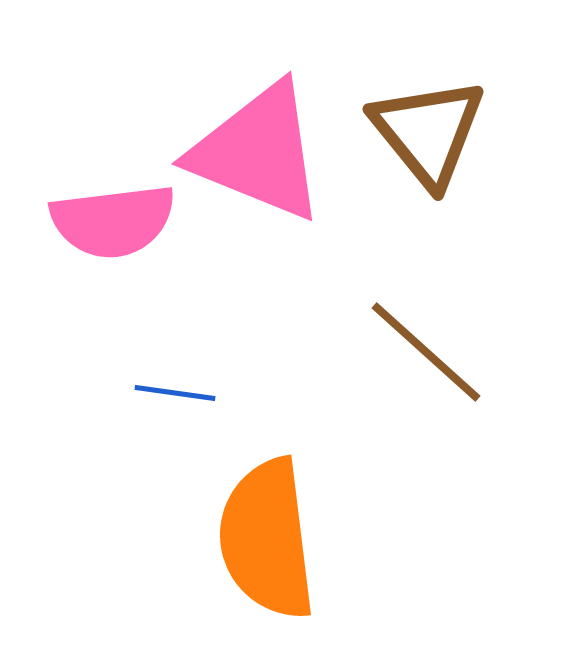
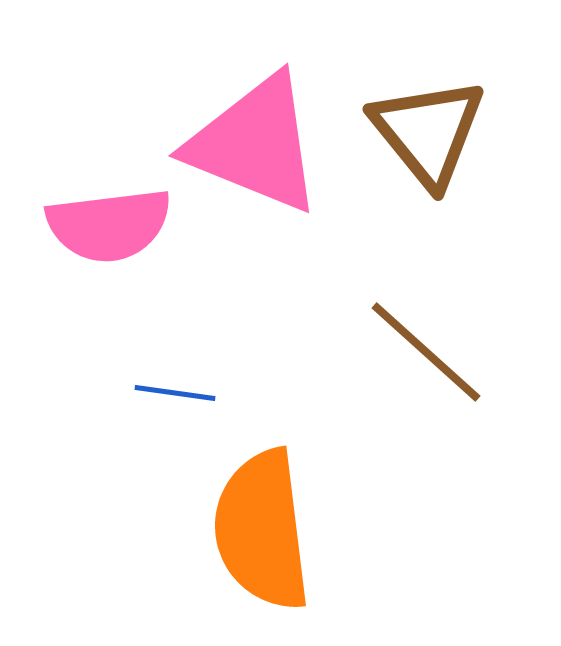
pink triangle: moved 3 px left, 8 px up
pink semicircle: moved 4 px left, 4 px down
orange semicircle: moved 5 px left, 9 px up
